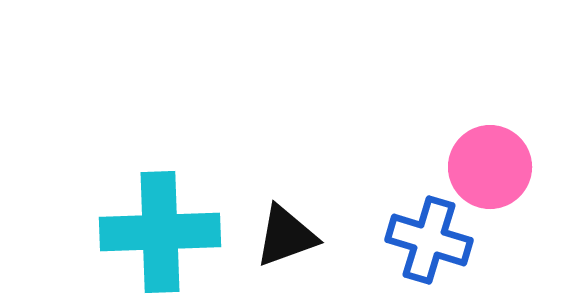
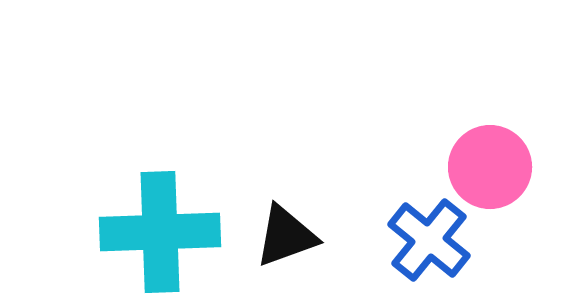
blue cross: rotated 22 degrees clockwise
